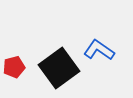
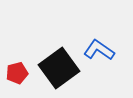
red pentagon: moved 3 px right, 6 px down
